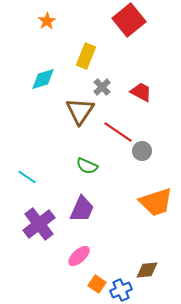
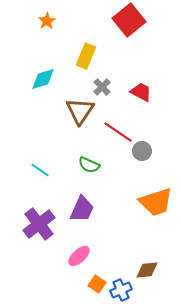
green semicircle: moved 2 px right, 1 px up
cyan line: moved 13 px right, 7 px up
